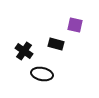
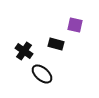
black ellipse: rotated 30 degrees clockwise
